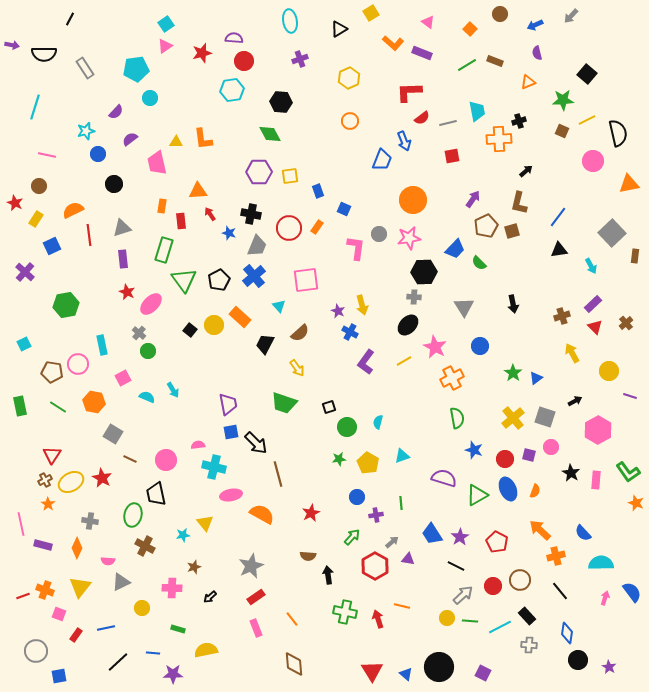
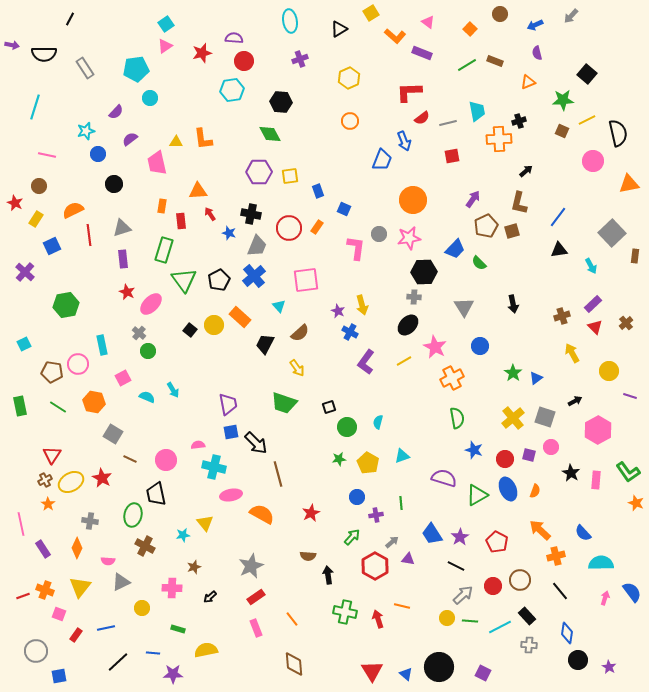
orange L-shape at (393, 43): moved 2 px right, 7 px up
purple rectangle at (43, 545): moved 4 px down; rotated 42 degrees clockwise
